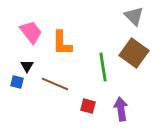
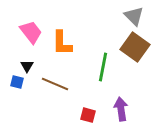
brown square: moved 1 px right, 6 px up
green line: rotated 20 degrees clockwise
red square: moved 9 px down
